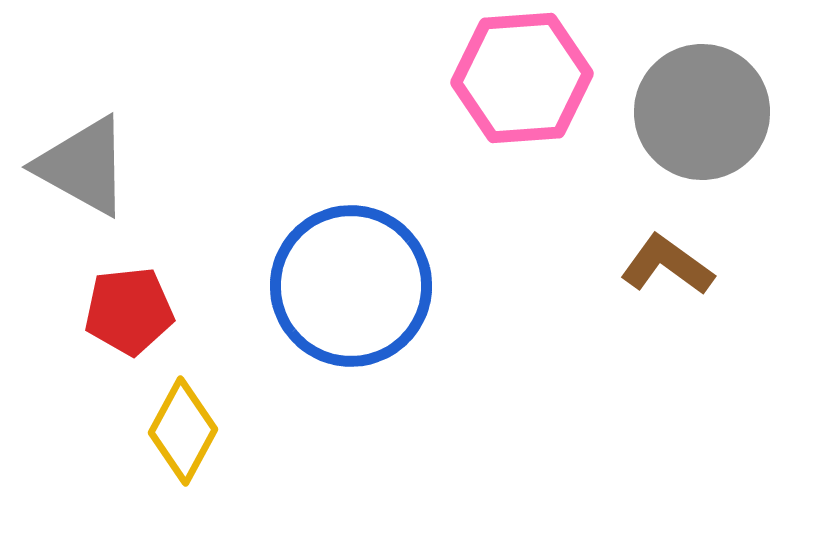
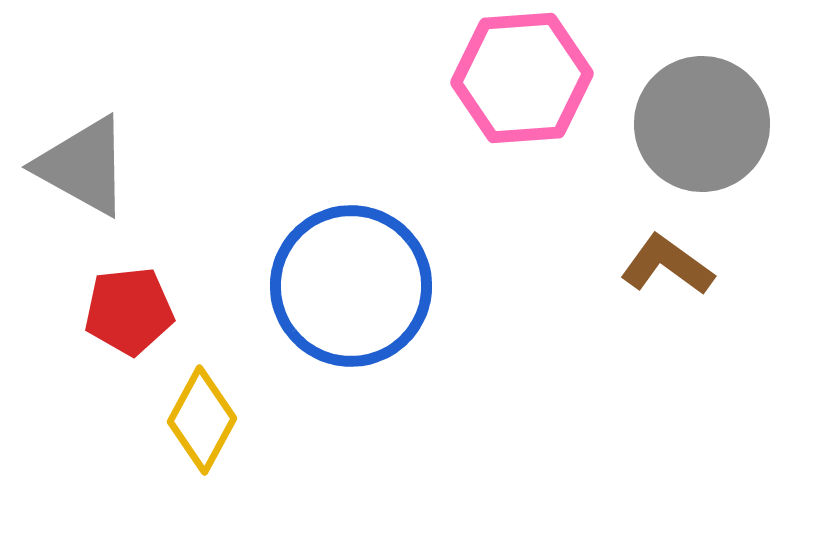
gray circle: moved 12 px down
yellow diamond: moved 19 px right, 11 px up
